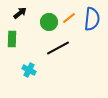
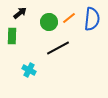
green rectangle: moved 3 px up
